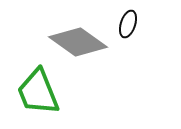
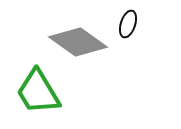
green trapezoid: rotated 9 degrees counterclockwise
